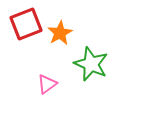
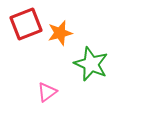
orange star: rotated 15 degrees clockwise
pink triangle: moved 8 px down
